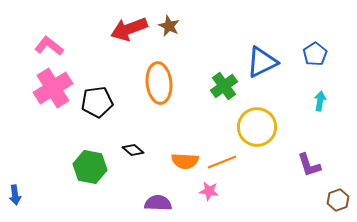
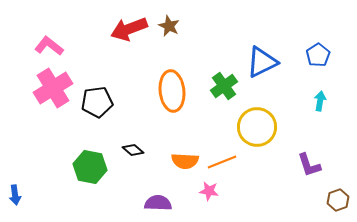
blue pentagon: moved 3 px right, 1 px down
orange ellipse: moved 13 px right, 8 px down
